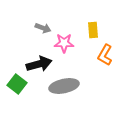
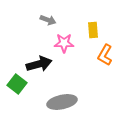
gray arrow: moved 5 px right, 8 px up
gray ellipse: moved 2 px left, 16 px down
